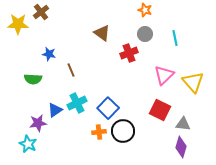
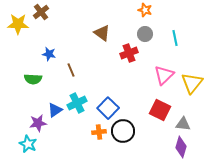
yellow triangle: moved 1 px left, 1 px down; rotated 20 degrees clockwise
